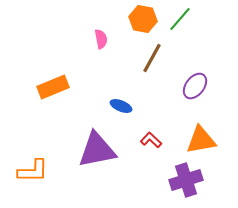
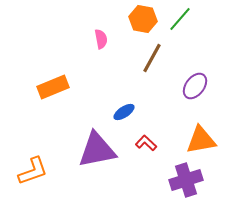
blue ellipse: moved 3 px right, 6 px down; rotated 55 degrees counterclockwise
red L-shape: moved 5 px left, 3 px down
orange L-shape: rotated 20 degrees counterclockwise
